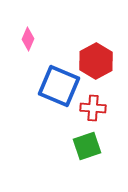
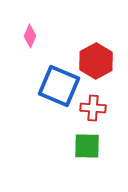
pink diamond: moved 2 px right, 3 px up
green square: rotated 20 degrees clockwise
